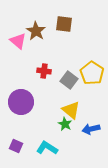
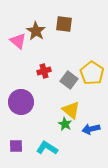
red cross: rotated 24 degrees counterclockwise
purple square: rotated 24 degrees counterclockwise
